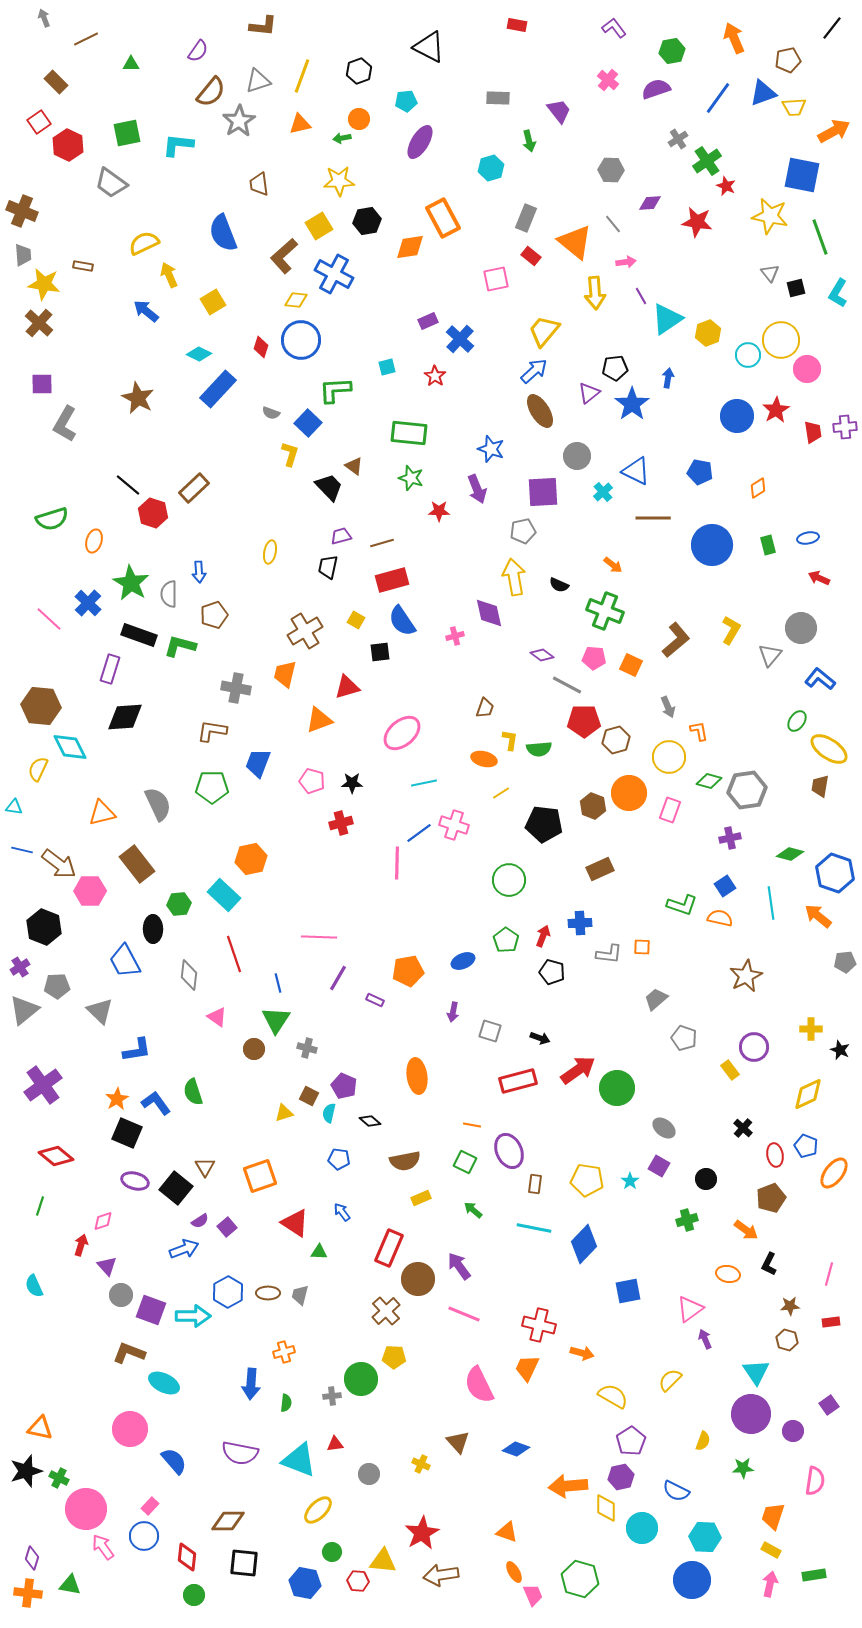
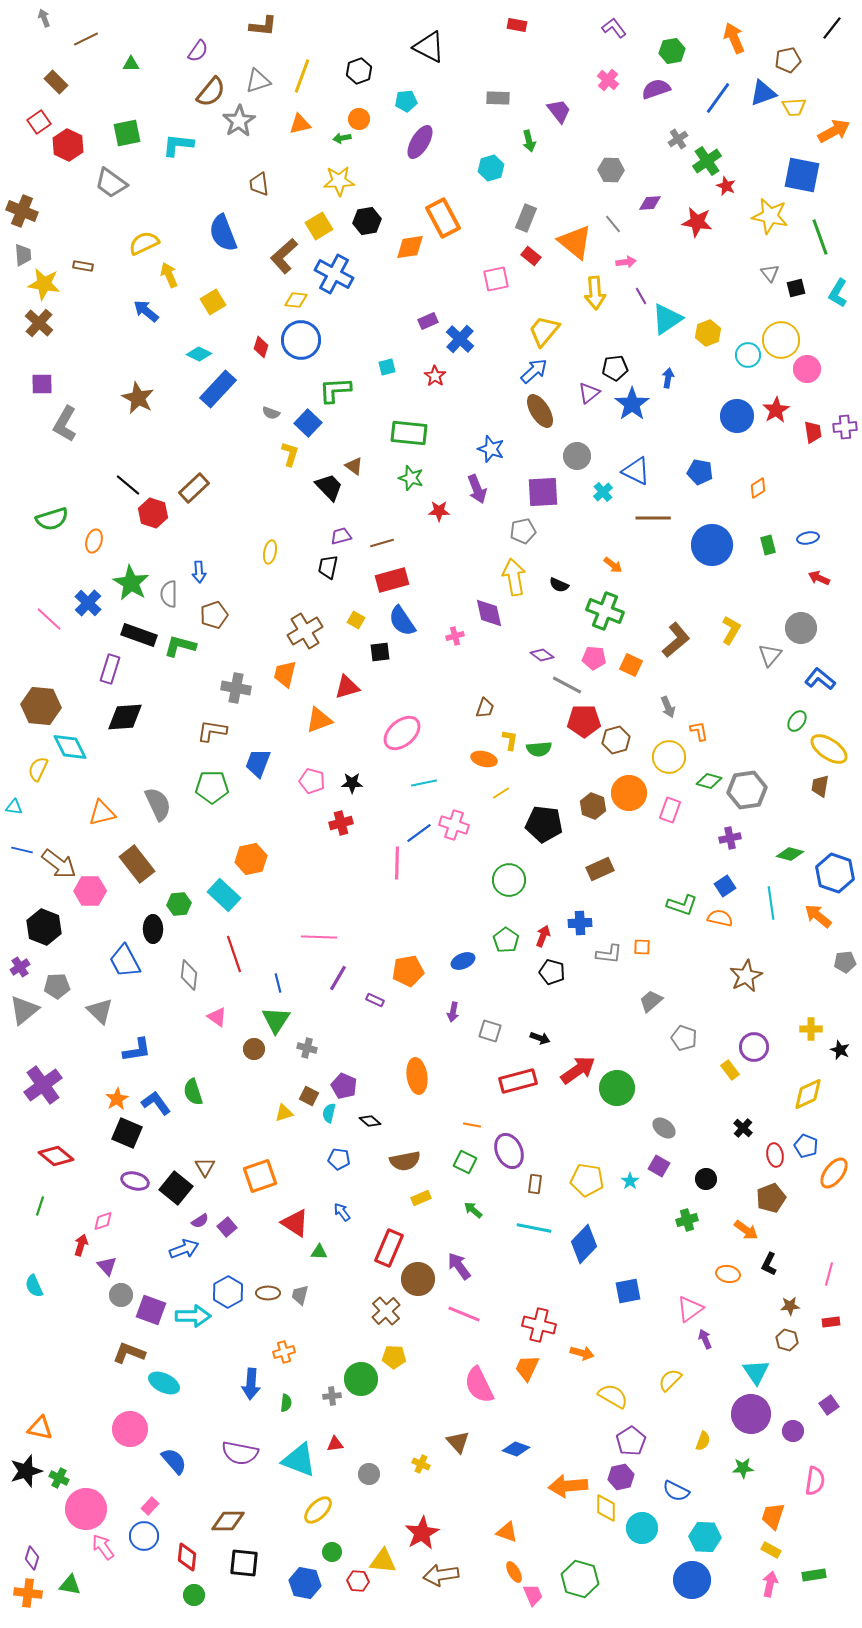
gray trapezoid at (656, 999): moved 5 px left, 2 px down
